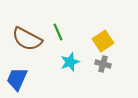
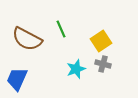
green line: moved 3 px right, 3 px up
yellow square: moved 2 px left
cyan star: moved 6 px right, 7 px down
